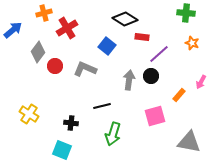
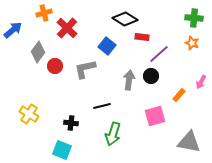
green cross: moved 8 px right, 5 px down
red cross: rotated 15 degrees counterclockwise
gray L-shape: rotated 35 degrees counterclockwise
